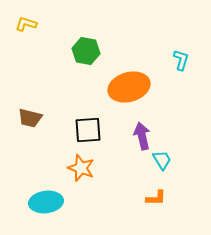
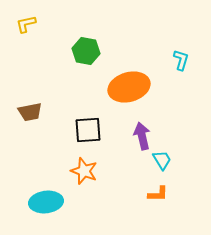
yellow L-shape: rotated 30 degrees counterclockwise
brown trapezoid: moved 6 px up; rotated 25 degrees counterclockwise
orange star: moved 3 px right, 3 px down
orange L-shape: moved 2 px right, 4 px up
